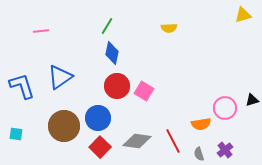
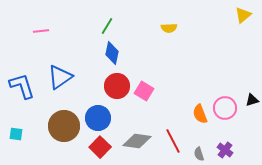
yellow triangle: rotated 24 degrees counterclockwise
orange semicircle: moved 1 px left, 10 px up; rotated 78 degrees clockwise
purple cross: rotated 14 degrees counterclockwise
